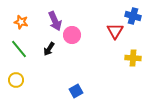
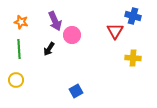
green line: rotated 36 degrees clockwise
